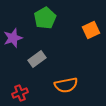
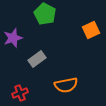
green pentagon: moved 4 px up; rotated 15 degrees counterclockwise
